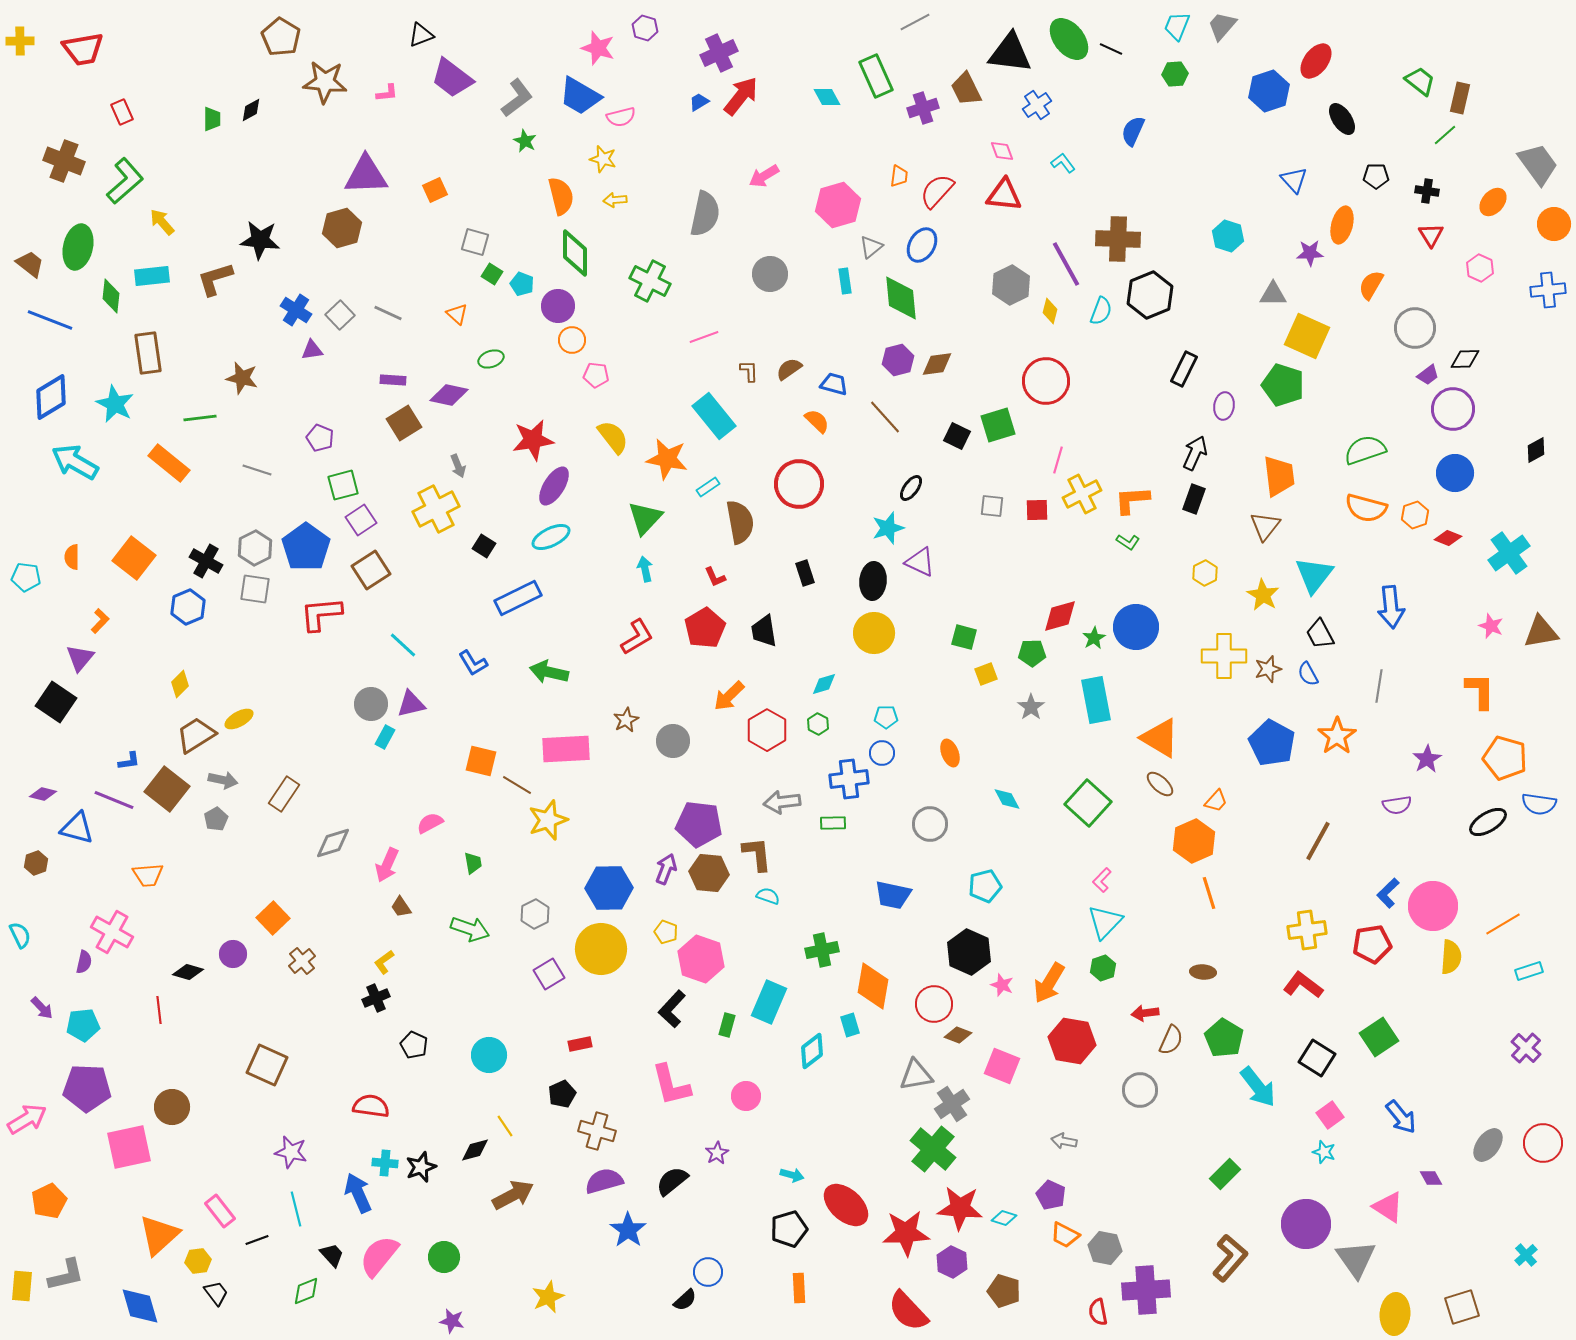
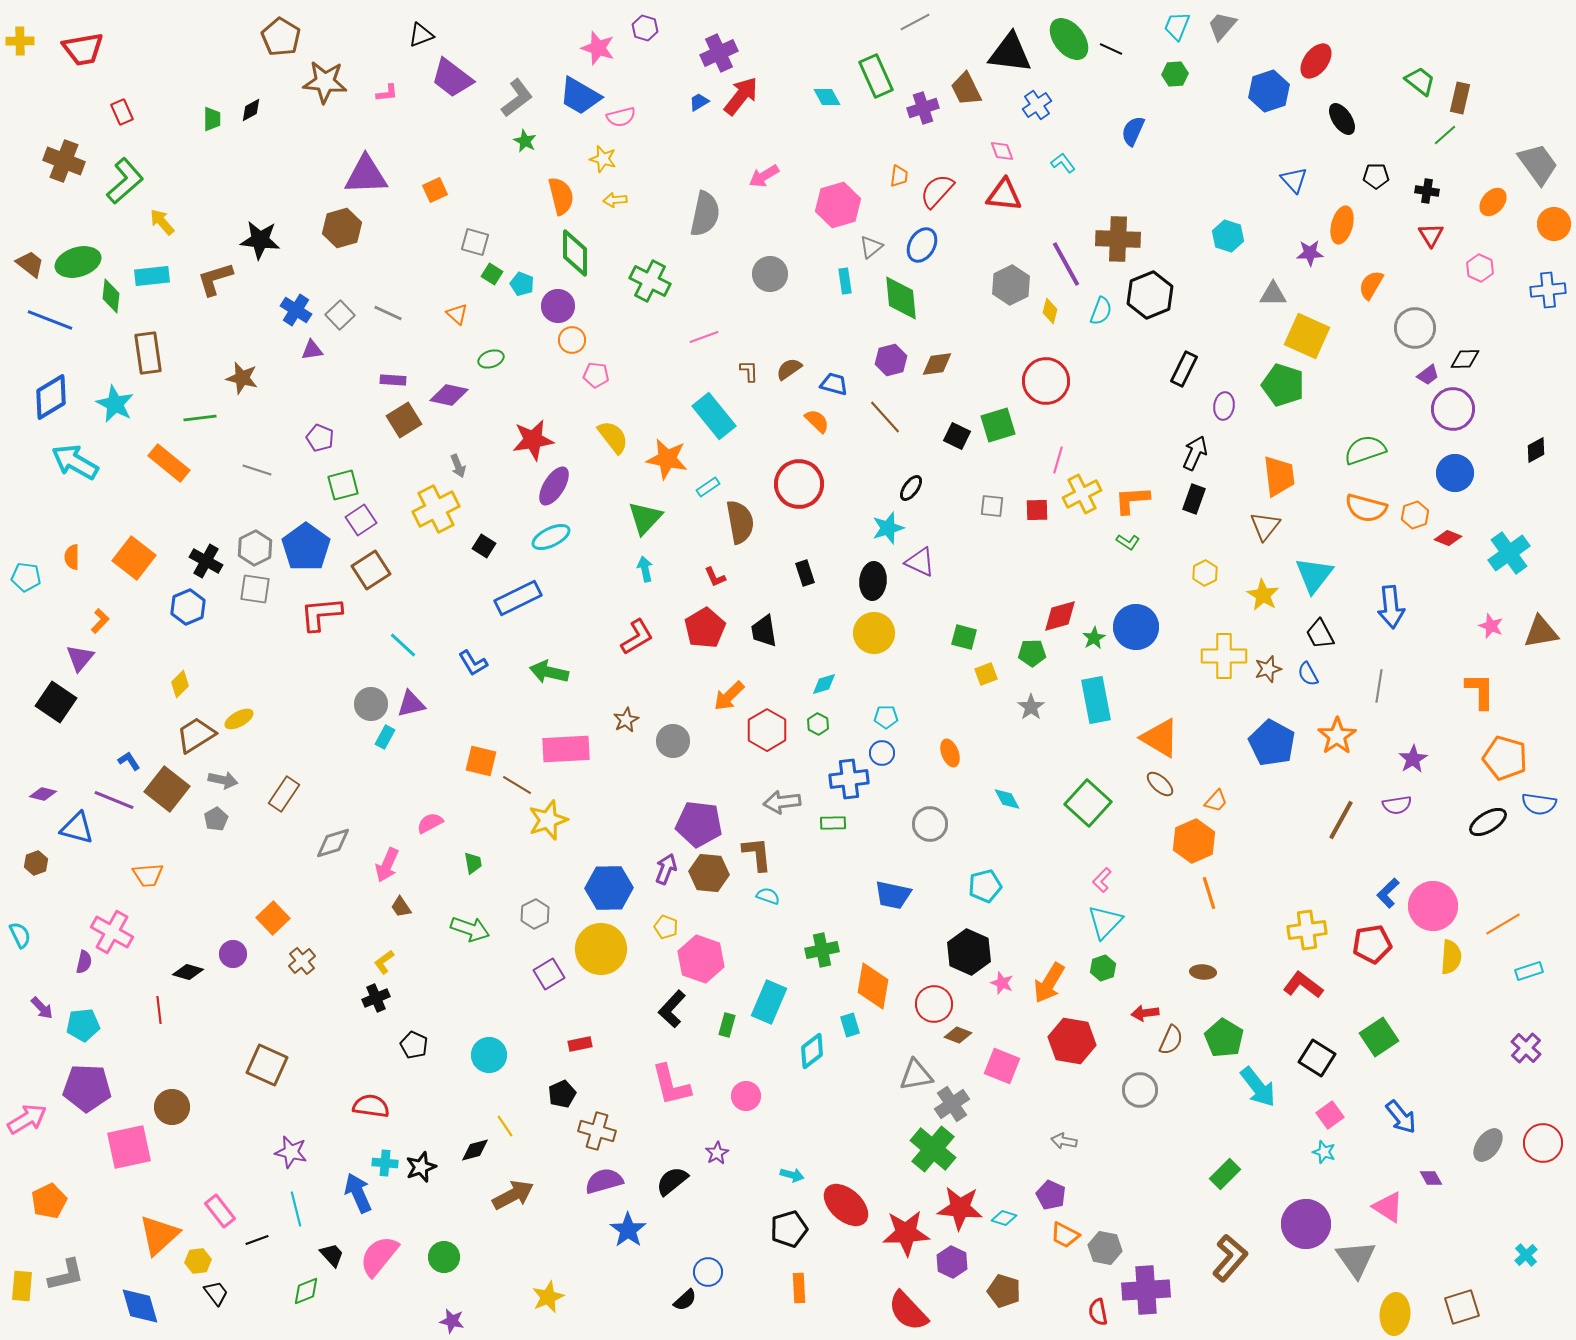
green ellipse at (78, 247): moved 15 px down; rotated 60 degrees clockwise
purple hexagon at (898, 360): moved 7 px left
brown square at (404, 423): moved 3 px up
purple star at (1427, 759): moved 14 px left
blue L-shape at (129, 761): rotated 115 degrees counterclockwise
brown line at (1318, 841): moved 23 px right, 21 px up
yellow pentagon at (666, 932): moved 5 px up
pink star at (1002, 985): moved 2 px up
